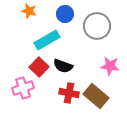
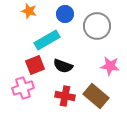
red square: moved 4 px left, 2 px up; rotated 24 degrees clockwise
red cross: moved 4 px left, 3 px down
